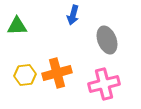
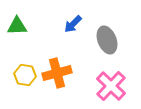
blue arrow: moved 9 px down; rotated 30 degrees clockwise
yellow hexagon: rotated 15 degrees clockwise
pink cross: moved 7 px right, 2 px down; rotated 32 degrees counterclockwise
